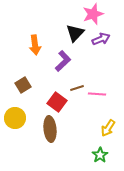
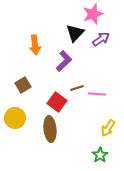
purple arrow: rotated 12 degrees counterclockwise
purple L-shape: moved 1 px right
